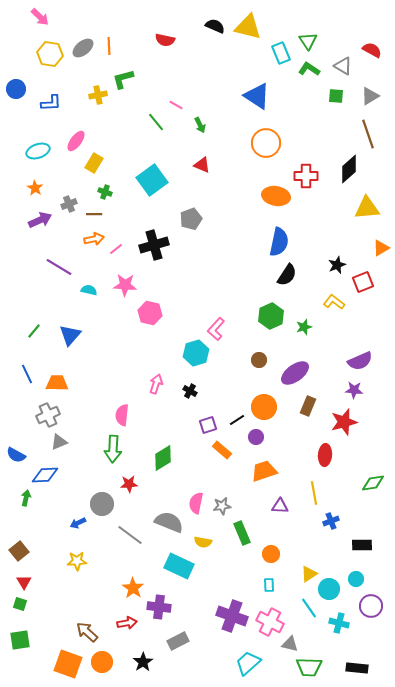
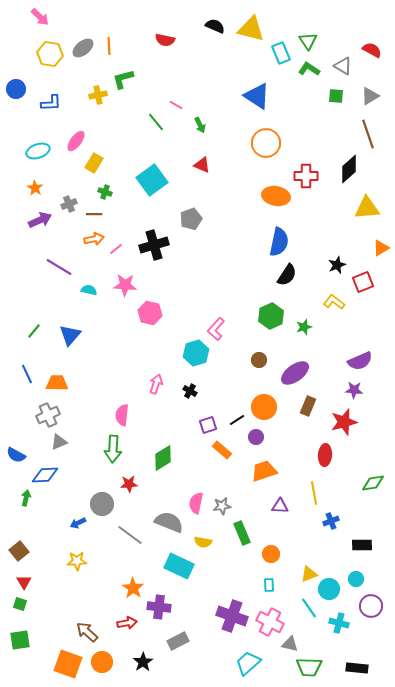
yellow triangle at (248, 27): moved 3 px right, 2 px down
yellow triangle at (309, 574): rotated 12 degrees clockwise
